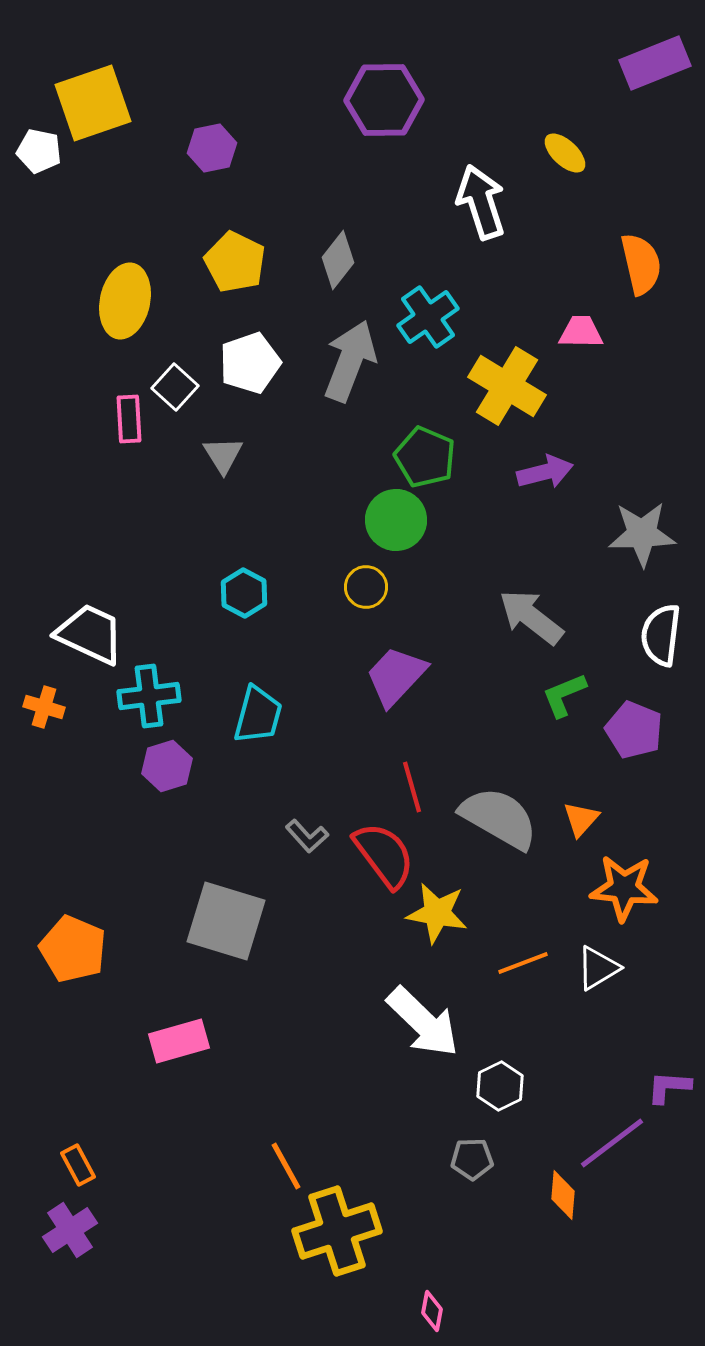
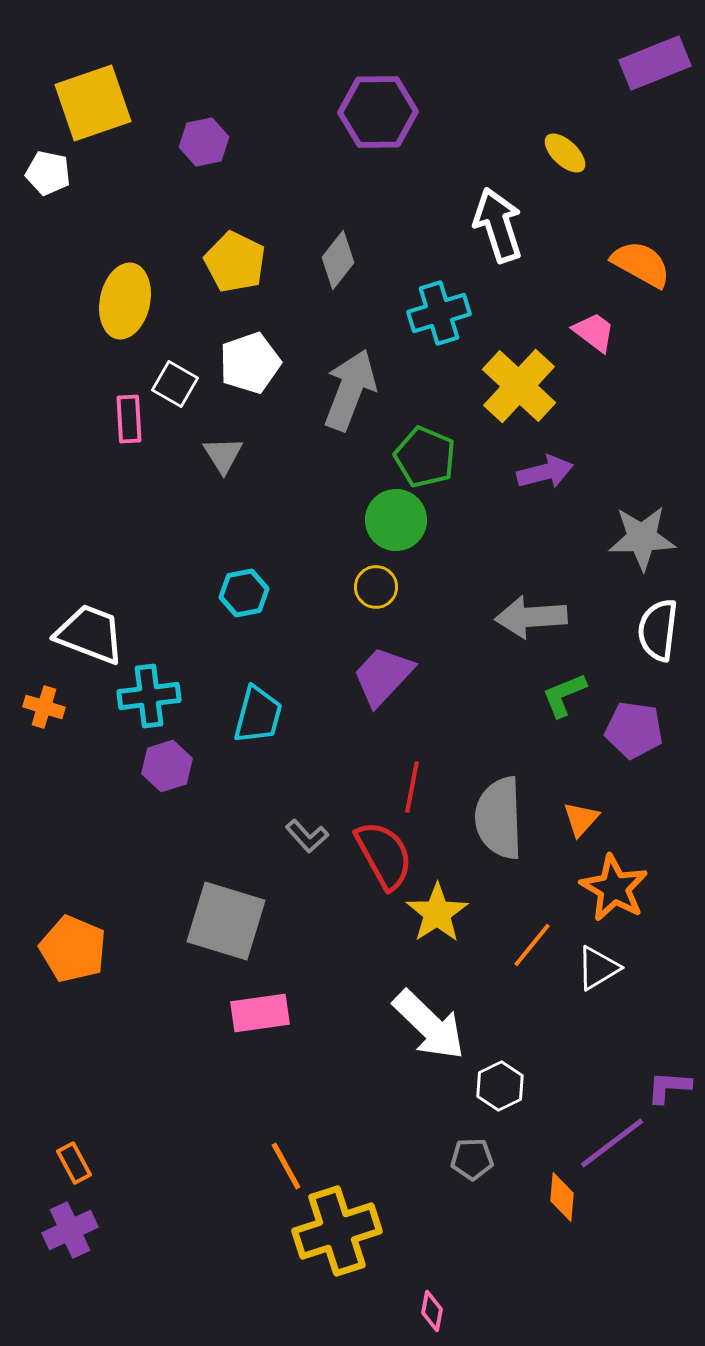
purple hexagon at (384, 100): moved 6 px left, 12 px down
purple hexagon at (212, 148): moved 8 px left, 6 px up
white pentagon at (39, 151): moved 9 px right, 22 px down
white arrow at (481, 202): moved 17 px right, 23 px down
orange semicircle at (641, 264): rotated 48 degrees counterclockwise
cyan cross at (428, 317): moved 11 px right, 4 px up; rotated 18 degrees clockwise
pink trapezoid at (581, 332): moved 13 px right; rotated 36 degrees clockwise
gray arrow at (350, 361): moved 29 px down
yellow cross at (507, 386): moved 12 px right; rotated 12 degrees clockwise
white square at (175, 387): moved 3 px up; rotated 12 degrees counterclockwise
gray star at (642, 534): moved 4 px down
yellow circle at (366, 587): moved 10 px right
cyan hexagon at (244, 593): rotated 21 degrees clockwise
gray arrow at (531, 617): rotated 42 degrees counterclockwise
white trapezoid at (90, 634): rotated 4 degrees counterclockwise
white semicircle at (661, 635): moved 3 px left, 5 px up
purple trapezoid at (396, 676): moved 13 px left
purple pentagon at (634, 730): rotated 14 degrees counterclockwise
red line at (412, 787): rotated 27 degrees clockwise
gray semicircle at (499, 818): rotated 122 degrees counterclockwise
red semicircle at (384, 855): rotated 8 degrees clockwise
orange star at (624, 888): moved 10 px left; rotated 24 degrees clockwise
yellow star at (437, 913): rotated 28 degrees clockwise
orange line at (523, 963): moved 9 px right, 18 px up; rotated 30 degrees counterclockwise
white arrow at (423, 1022): moved 6 px right, 3 px down
pink rectangle at (179, 1041): moved 81 px right, 28 px up; rotated 8 degrees clockwise
orange rectangle at (78, 1165): moved 4 px left, 2 px up
orange diamond at (563, 1195): moved 1 px left, 2 px down
purple cross at (70, 1230): rotated 8 degrees clockwise
